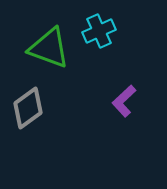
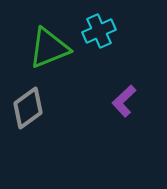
green triangle: rotated 42 degrees counterclockwise
